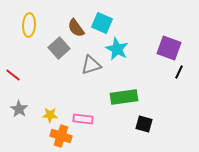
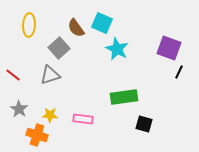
gray triangle: moved 41 px left, 10 px down
orange cross: moved 24 px left, 1 px up
